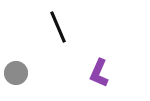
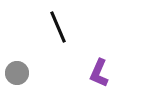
gray circle: moved 1 px right
